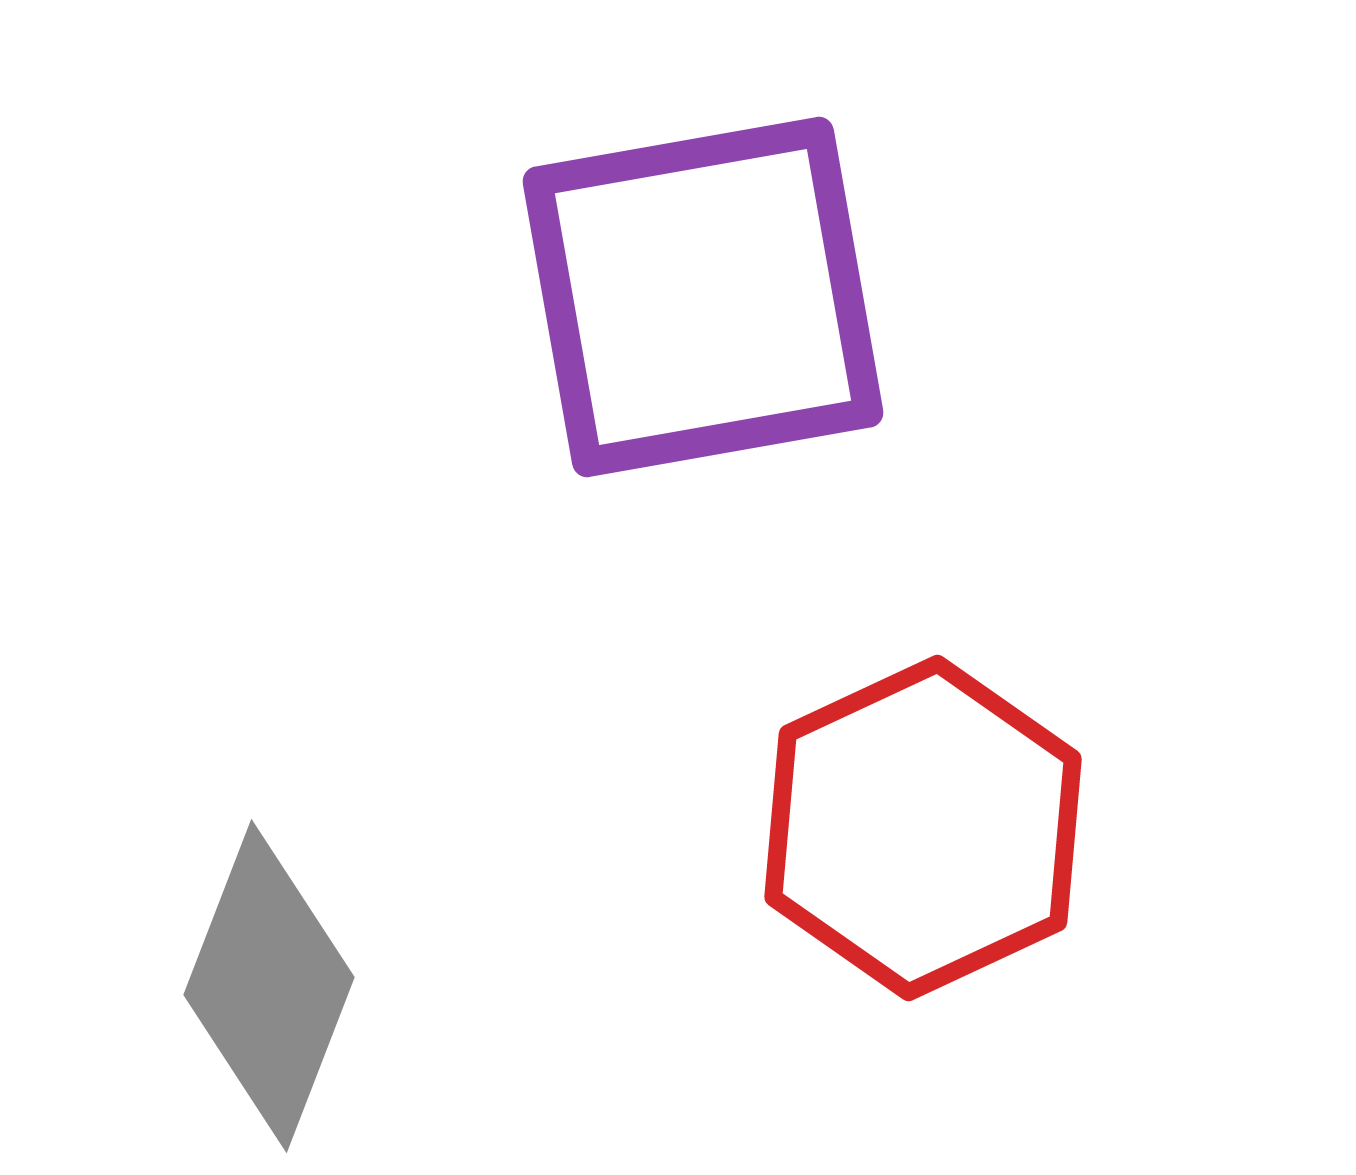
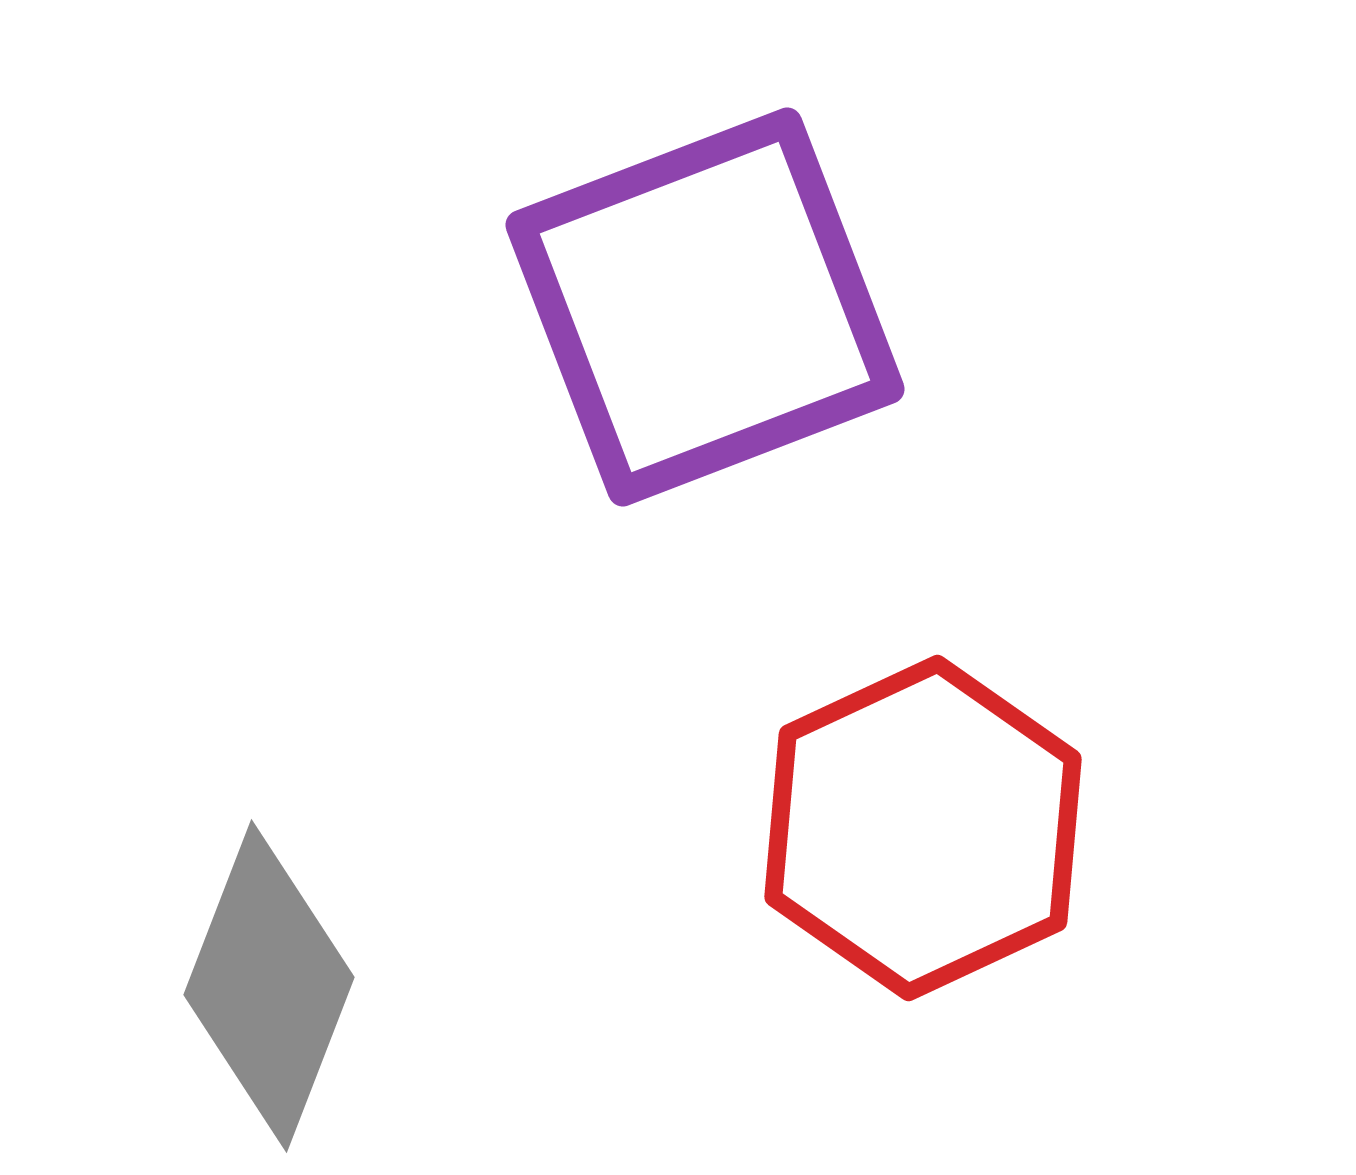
purple square: moved 2 px right, 10 px down; rotated 11 degrees counterclockwise
